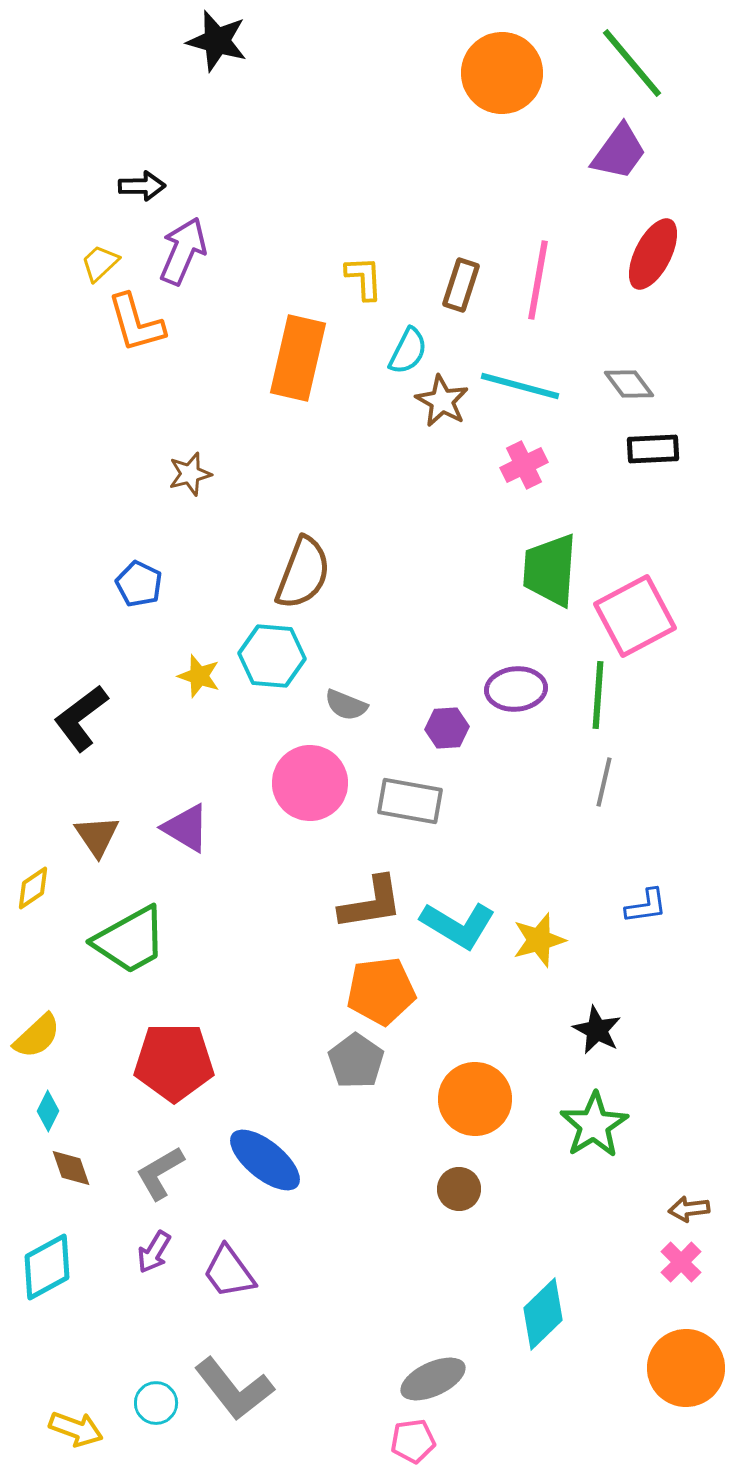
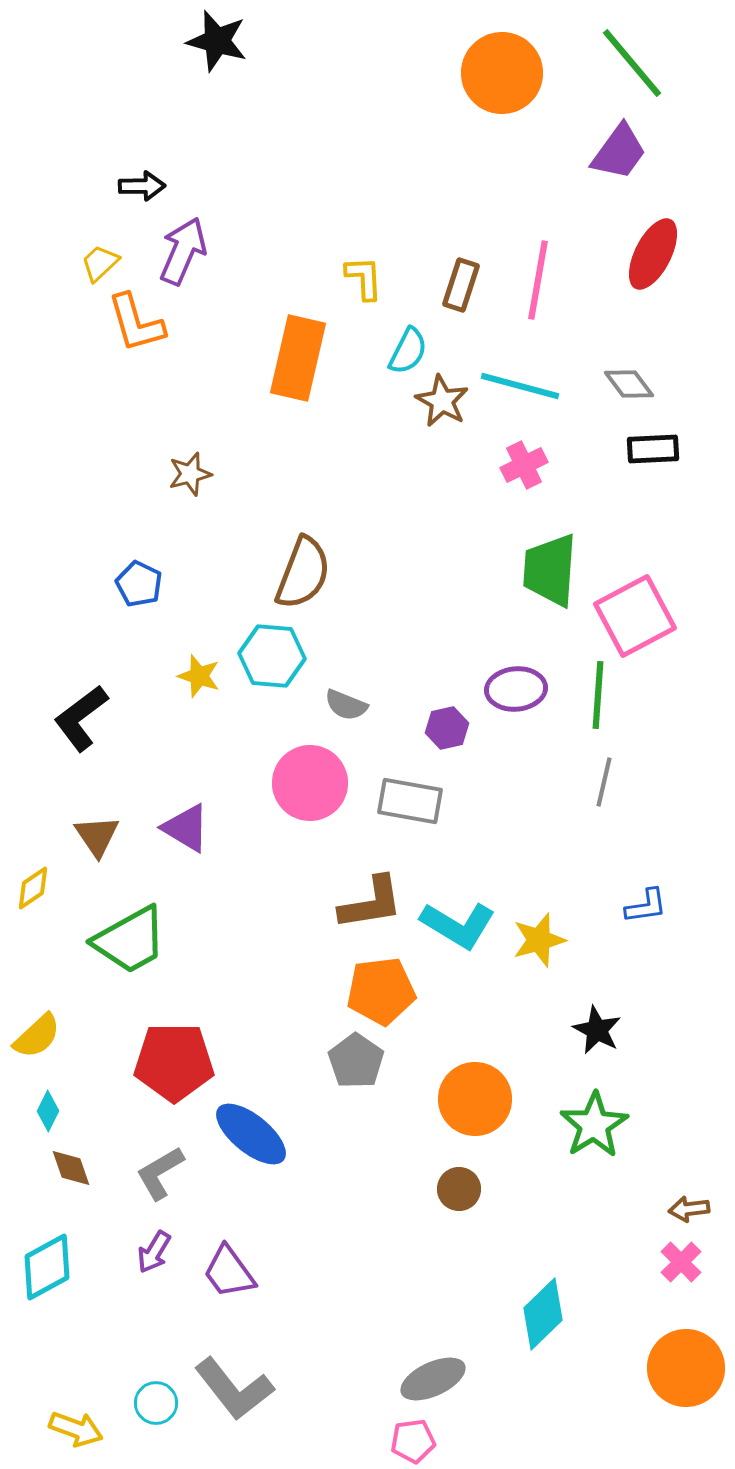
purple hexagon at (447, 728): rotated 9 degrees counterclockwise
blue ellipse at (265, 1160): moved 14 px left, 26 px up
